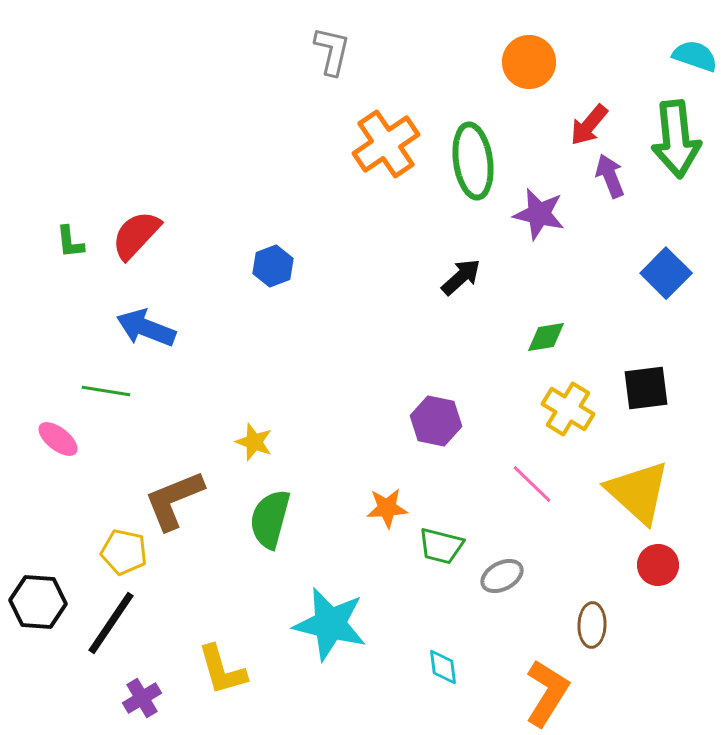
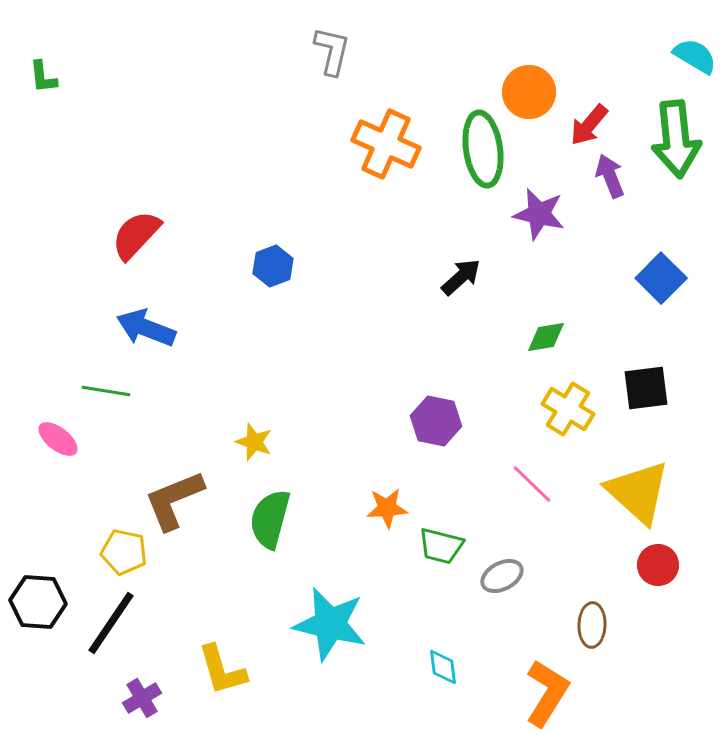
cyan semicircle: rotated 12 degrees clockwise
orange circle: moved 30 px down
orange cross: rotated 32 degrees counterclockwise
green ellipse: moved 10 px right, 12 px up
green L-shape: moved 27 px left, 165 px up
blue square: moved 5 px left, 5 px down
